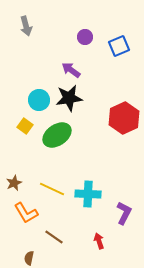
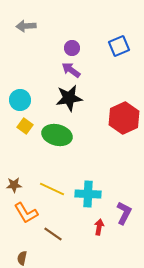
gray arrow: rotated 102 degrees clockwise
purple circle: moved 13 px left, 11 px down
cyan circle: moved 19 px left
green ellipse: rotated 48 degrees clockwise
brown star: moved 2 px down; rotated 21 degrees clockwise
brown line: moved 1 px left, 3 px up
red arrow: moved 14 px up; rotated 28 degrees clockwise
brown semicircle: moved 7 px left
